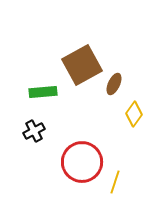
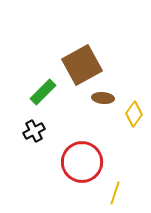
brown ellipse: moved 11 px left, 14 px down; rotated 70 degrees clockwise
green rectangle: rotated 40 degrees counterclockwise
yellow line: moved 11 px down
